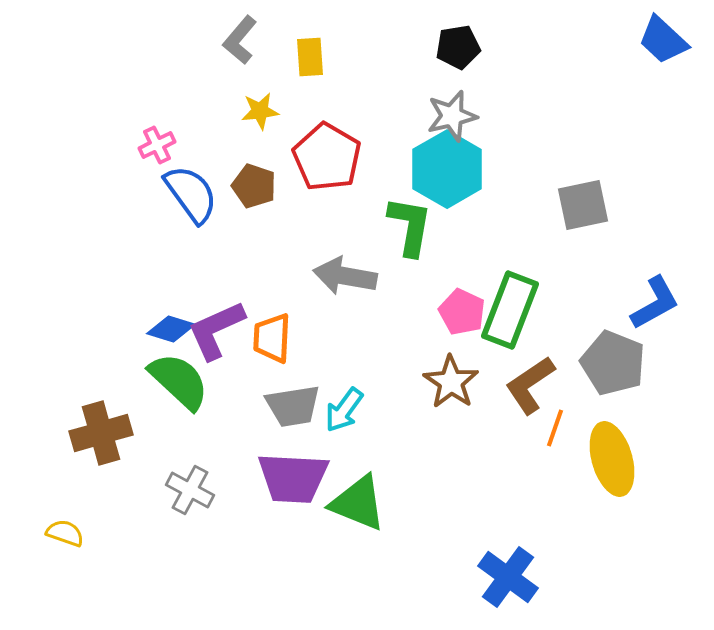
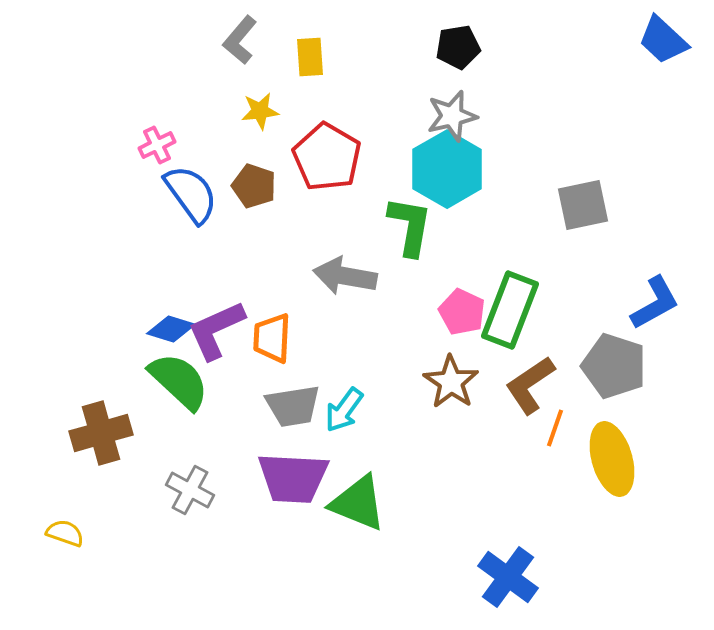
gray pentagon: moved 1 px right, 3 px down; rotated 4 degrees counterclockwise
